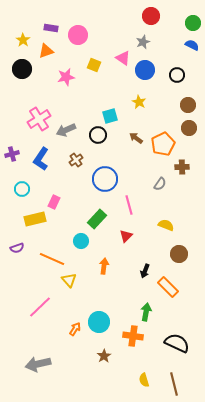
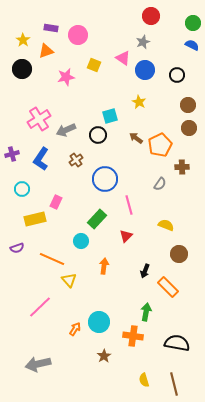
orange pentagon at (163, 144): moved 3 px left, 1 px down
pink rectangle at (54, 202): moved 2 px right
black semicircle at (177, 343): rotated 15 degrees counterclockwise
